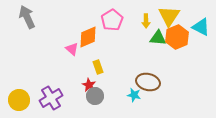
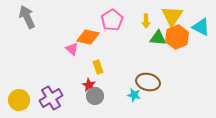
yellow triangle: moved 3 px right
orange diamond: rotated 35 degrees clockwise
